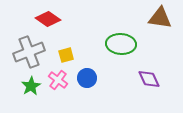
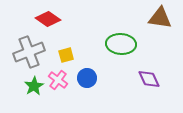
green star: moved 3 px right
